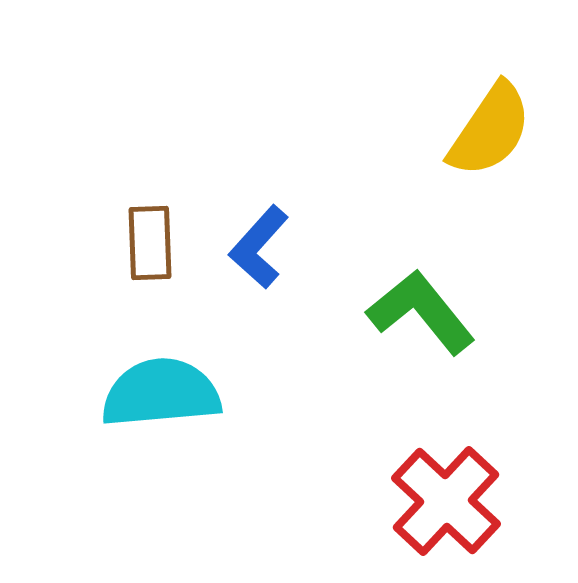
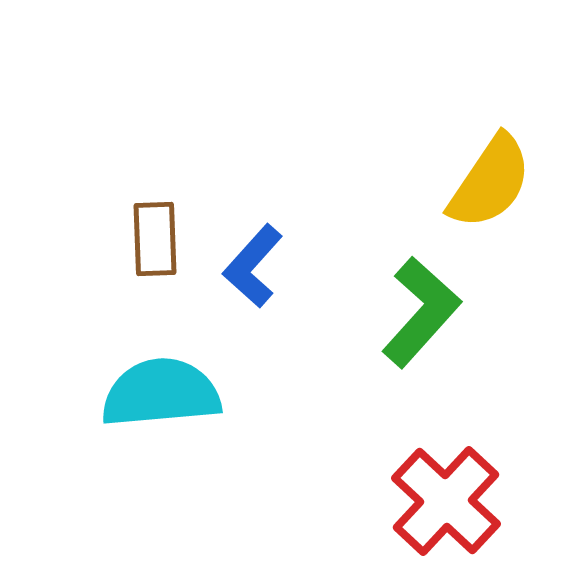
yellow semicircle: moved 52 px down
brown rectangle: moved 5 px right, 4 px up
blue L-shape: moved 6 px left, 19 px down
green L-shape: rotated 81 degrees clockwise
